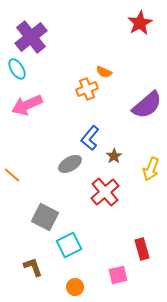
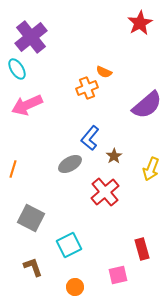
orange cross: moved 1 px up
orange line: moved 1 px right, 6 px up; rotated 66 degrees clockwise
gray square: moved 14 px left, 1 px down
